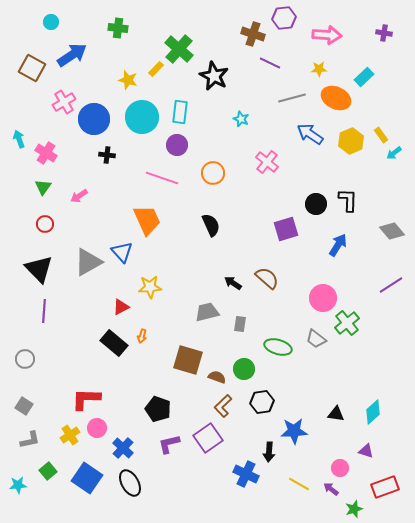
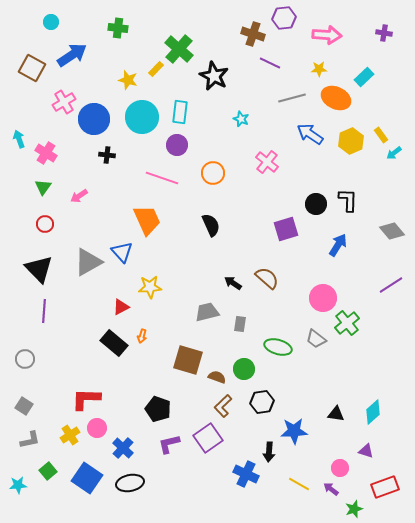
black ellipse at (130, 483): rotated 72 degrees counterclockwise
